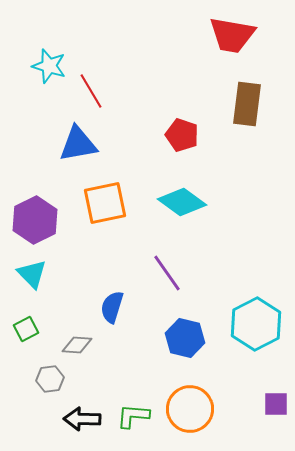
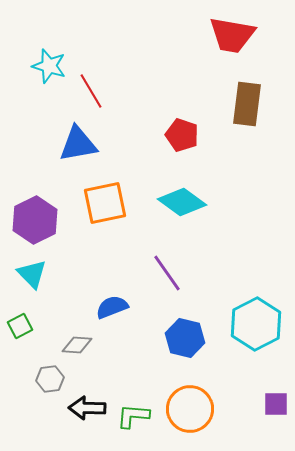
blue semicircle: rotated 52 degrees clockwise
green square: moved 6 px left, 3 px up
black arrow: moved 5 px right, 11 px up
